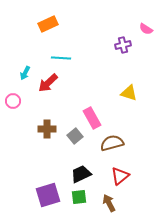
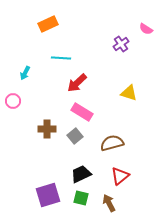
purple cross: moved 2 px left, 1 px up; rotated 21 degrees counterclockwise
red arrow: moved 29 px right
pink rectangle: moved 10 px left, 6 px up; rotated 30 degrees counterclockwise
green square: moved 2 px right, 1 px down; rotated 21 degrees clockwise
